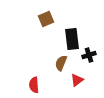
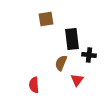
brown square: rotated 14 degrees clockwise
black cross: rotated 24 degrees clockwise
red triangle: rotated 16 degrees counterclockwise
